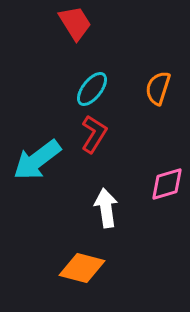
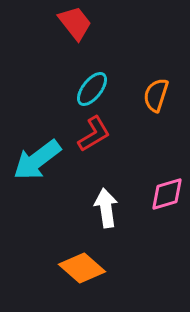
red trapezoid: rotated 6 degrees counterclockwise
orange semicircle: moved 2 px left, 7 px down
red L-shape: rotated 27 degrees clockwise
pink diamond: moved 10 px down
orange diamond: rotated 27 degrees clockwise
